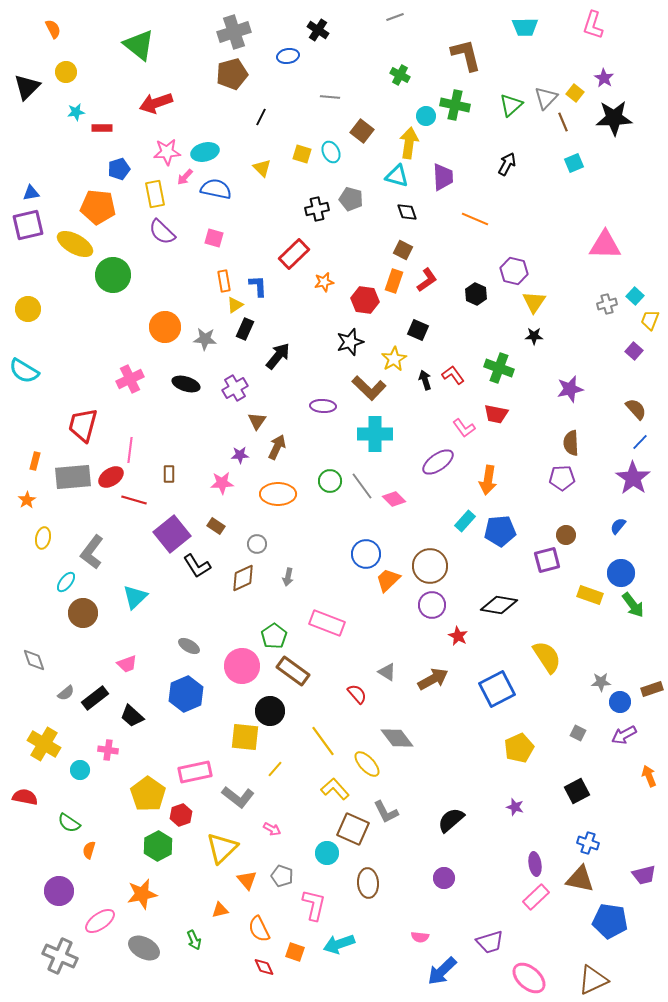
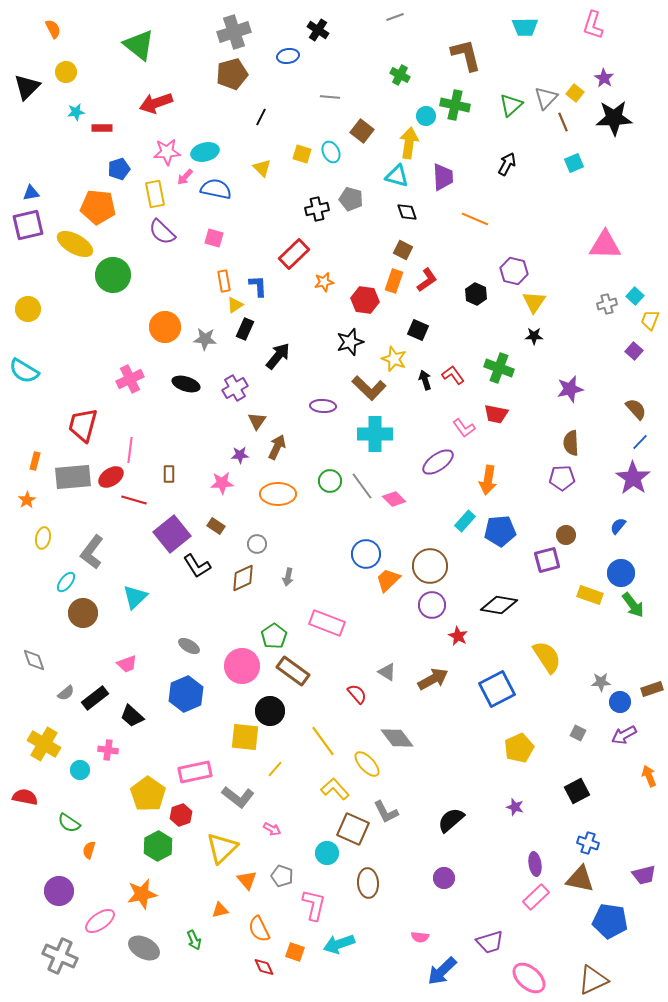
yellow star at (394, 359): rotated 20 degrees counterclockwise
